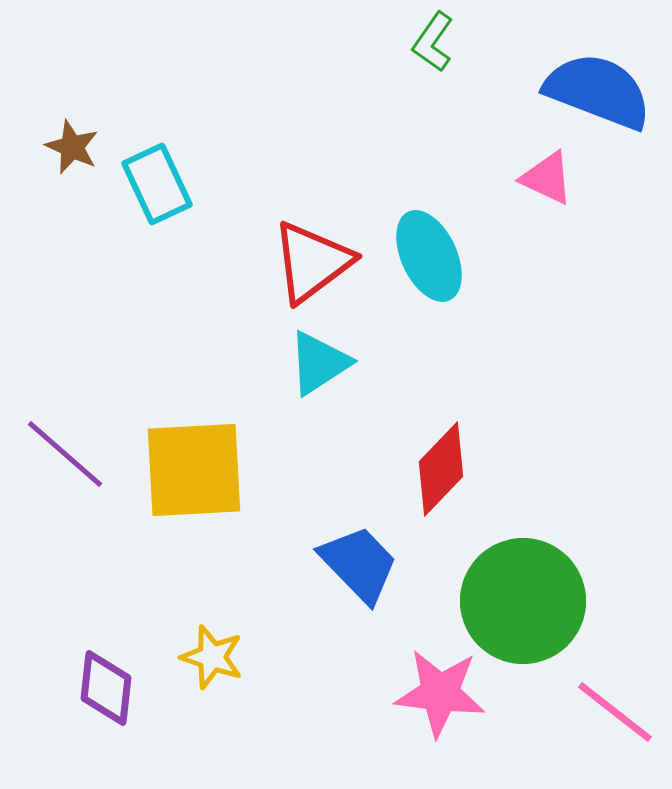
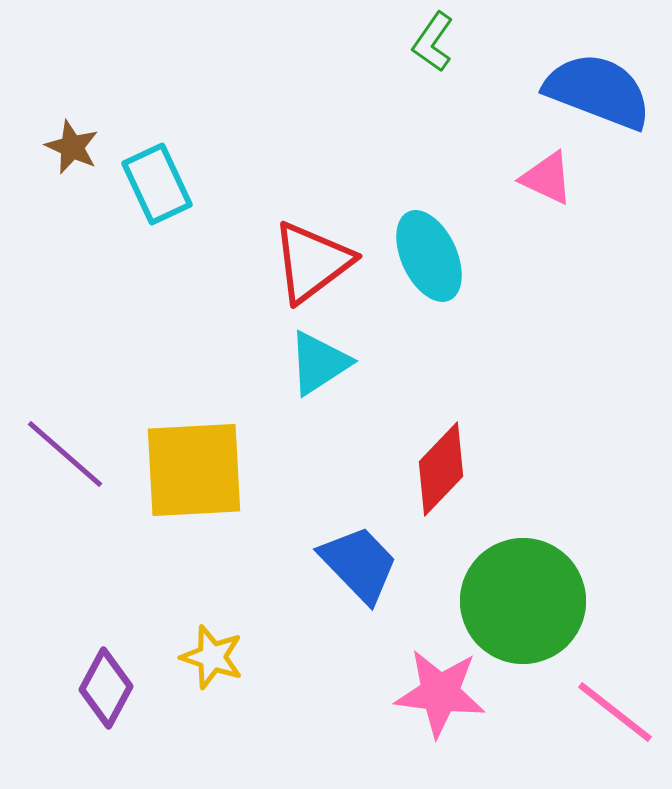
purple diamond: rotated 22 degrees clockwise
